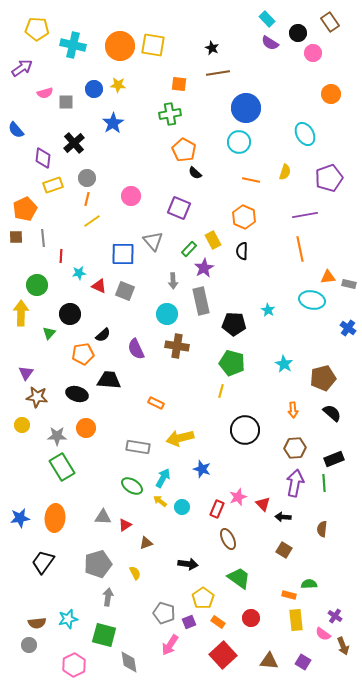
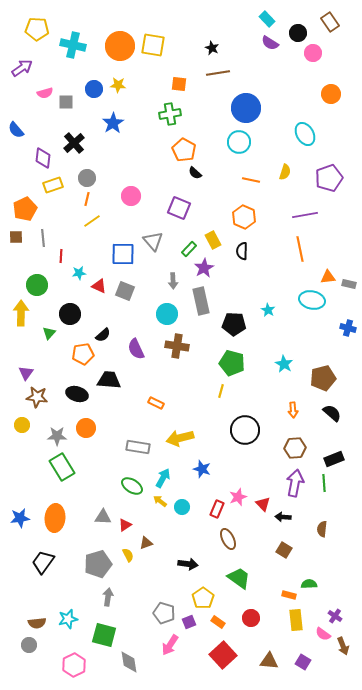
blue cross at (348, 328): rotated 21 degrees counterclockwise
yellow semicircle at (135, 573): moved 7 px left, 18 px up
